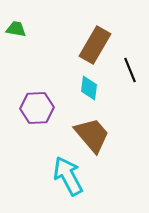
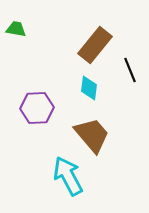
brown rectangle: rotated 9 degrees clockwise
